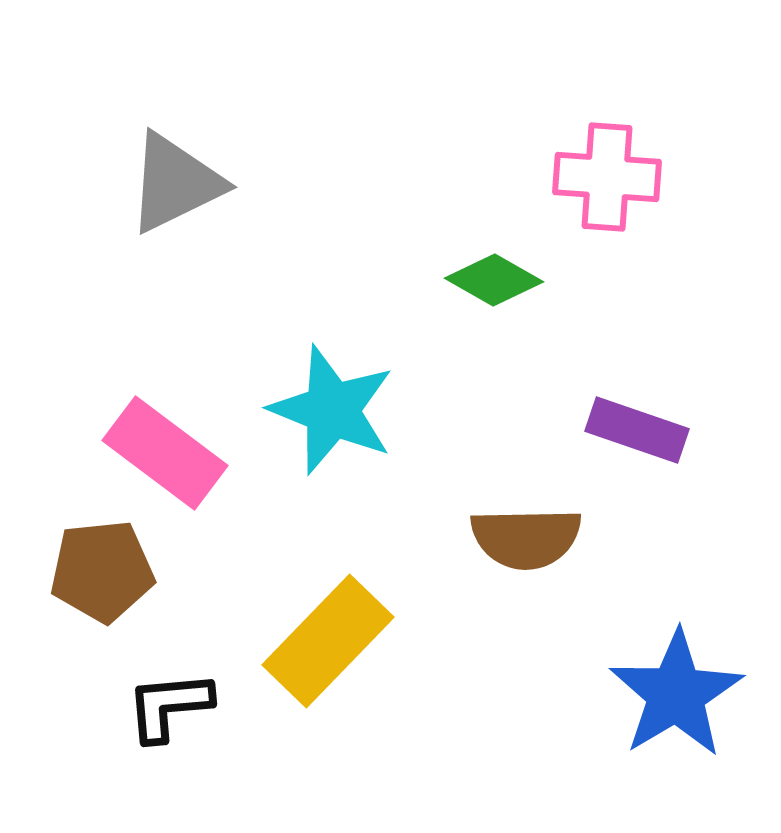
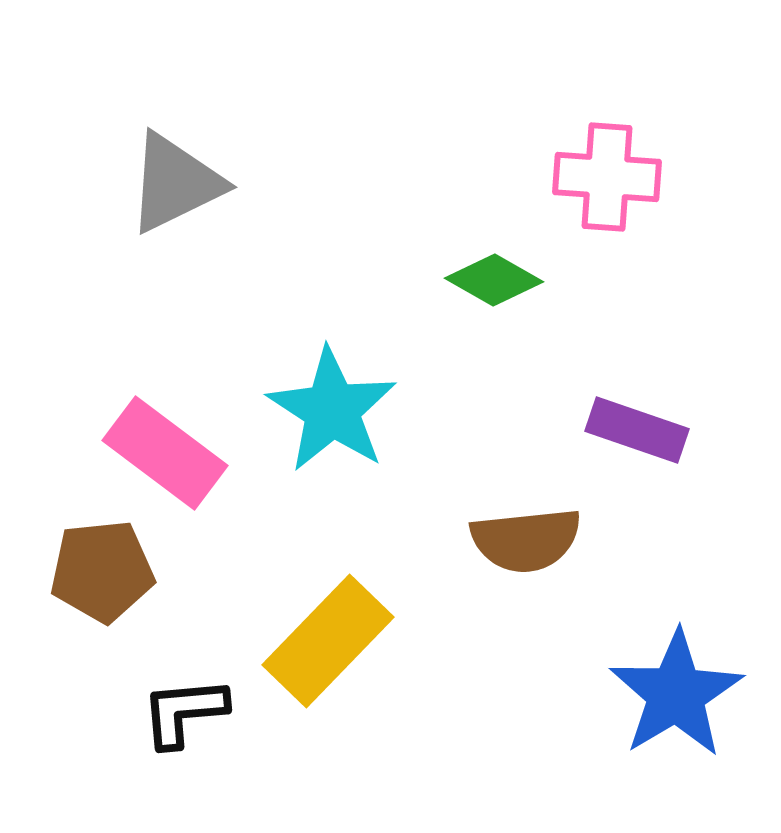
cyan star: rotated 11 degrees clockwise
brown semicircle: moved 2 px down; rotated 5 degrees counterclockwise
black L-shape: moved 15 px right, 6 px down
